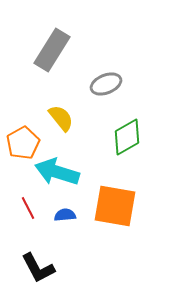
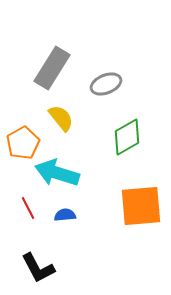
gray rectangle: moved 18 px down
cyan arrow: moved 1 px down
orange square: moved 26 px right; rotated 15 degrees counterclockwise
